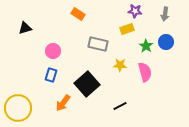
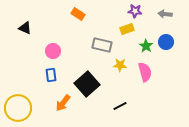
gray arrow: rotated 88 degrees clockwise
black triangle: rotated 40 degrees clockwise
gray rectangle: moved 4 px right, 1 px down
blue rectangle: rotated 24 degrees counterclockwise
